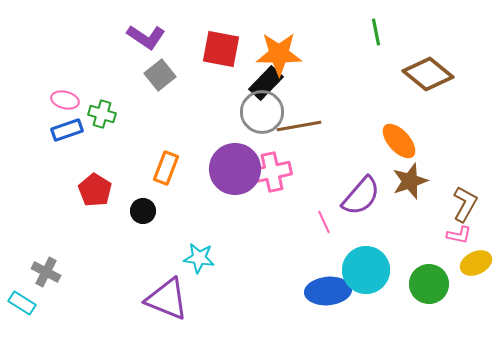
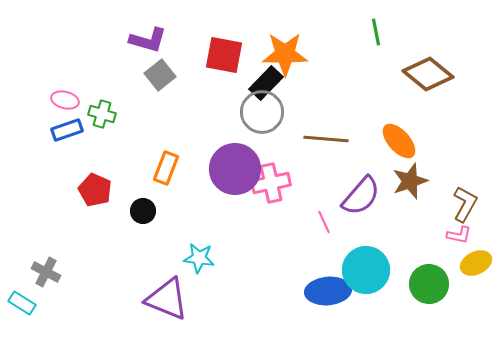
purple L-shape: moved 2 px right, 3 px down; rotated 18 degrees counterclockwise
red square: moved 3 px right, 6 px down
orange star: moved 6 px right
brown line: moved 27 px right, 13 px down; rotated 15 degrees clockwise
pink cross: moved 1 px left, 11 px down
red pentagon: rotated 8 degrees counterclockwise
